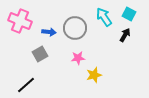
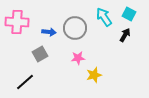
pink cross: moved 3 px left, 1 px down; rotated 20 degrees counterclockwise
black line: moved 1 px left, 3 px up
